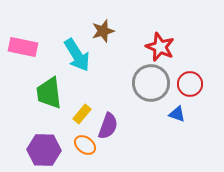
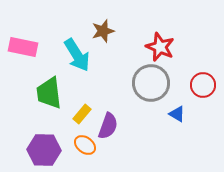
red circle: moved 13 px right, 1 px down
blue triangle: rotated 12 degrees clockwise
